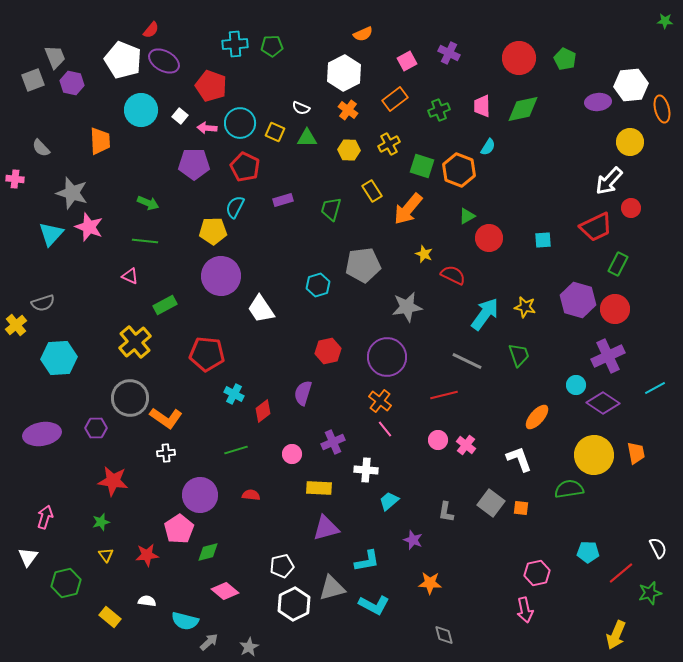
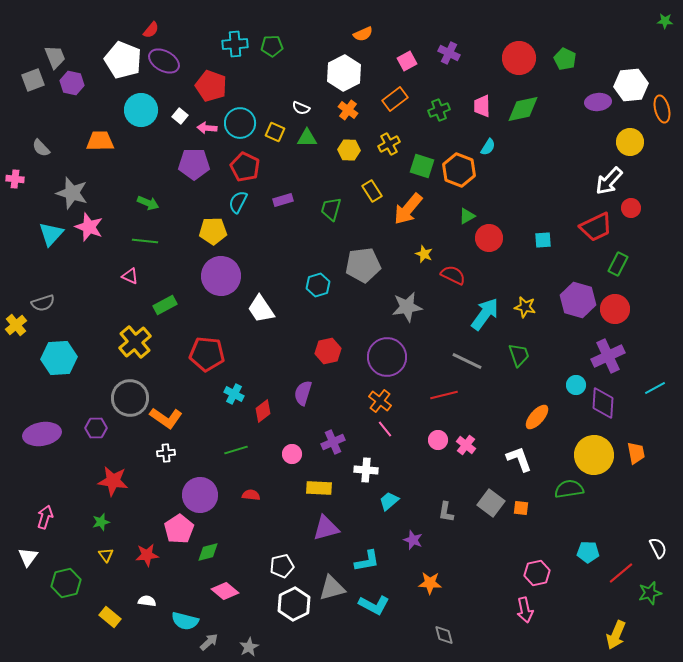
orange trapezoid at (100, 141): rotated 88 degrees counterclockwise
cyan semicircle at (235, 207): moved 3 px right, 5 px up
purple diamond at (603, 403): rotated 60 degrees clockwise
